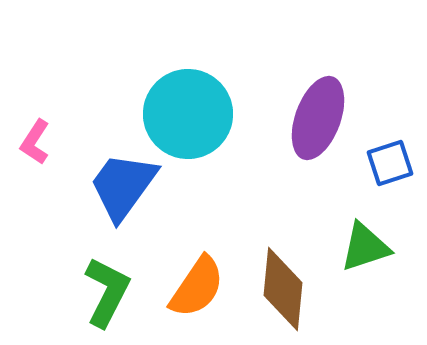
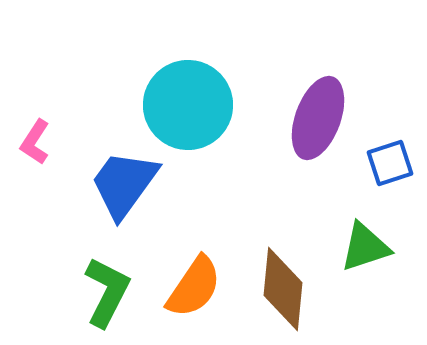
cyan circle: moved 9 px up
blue trapezoid: moved 1 px right, 2 px up
orange semicircle: moved 3 px left
